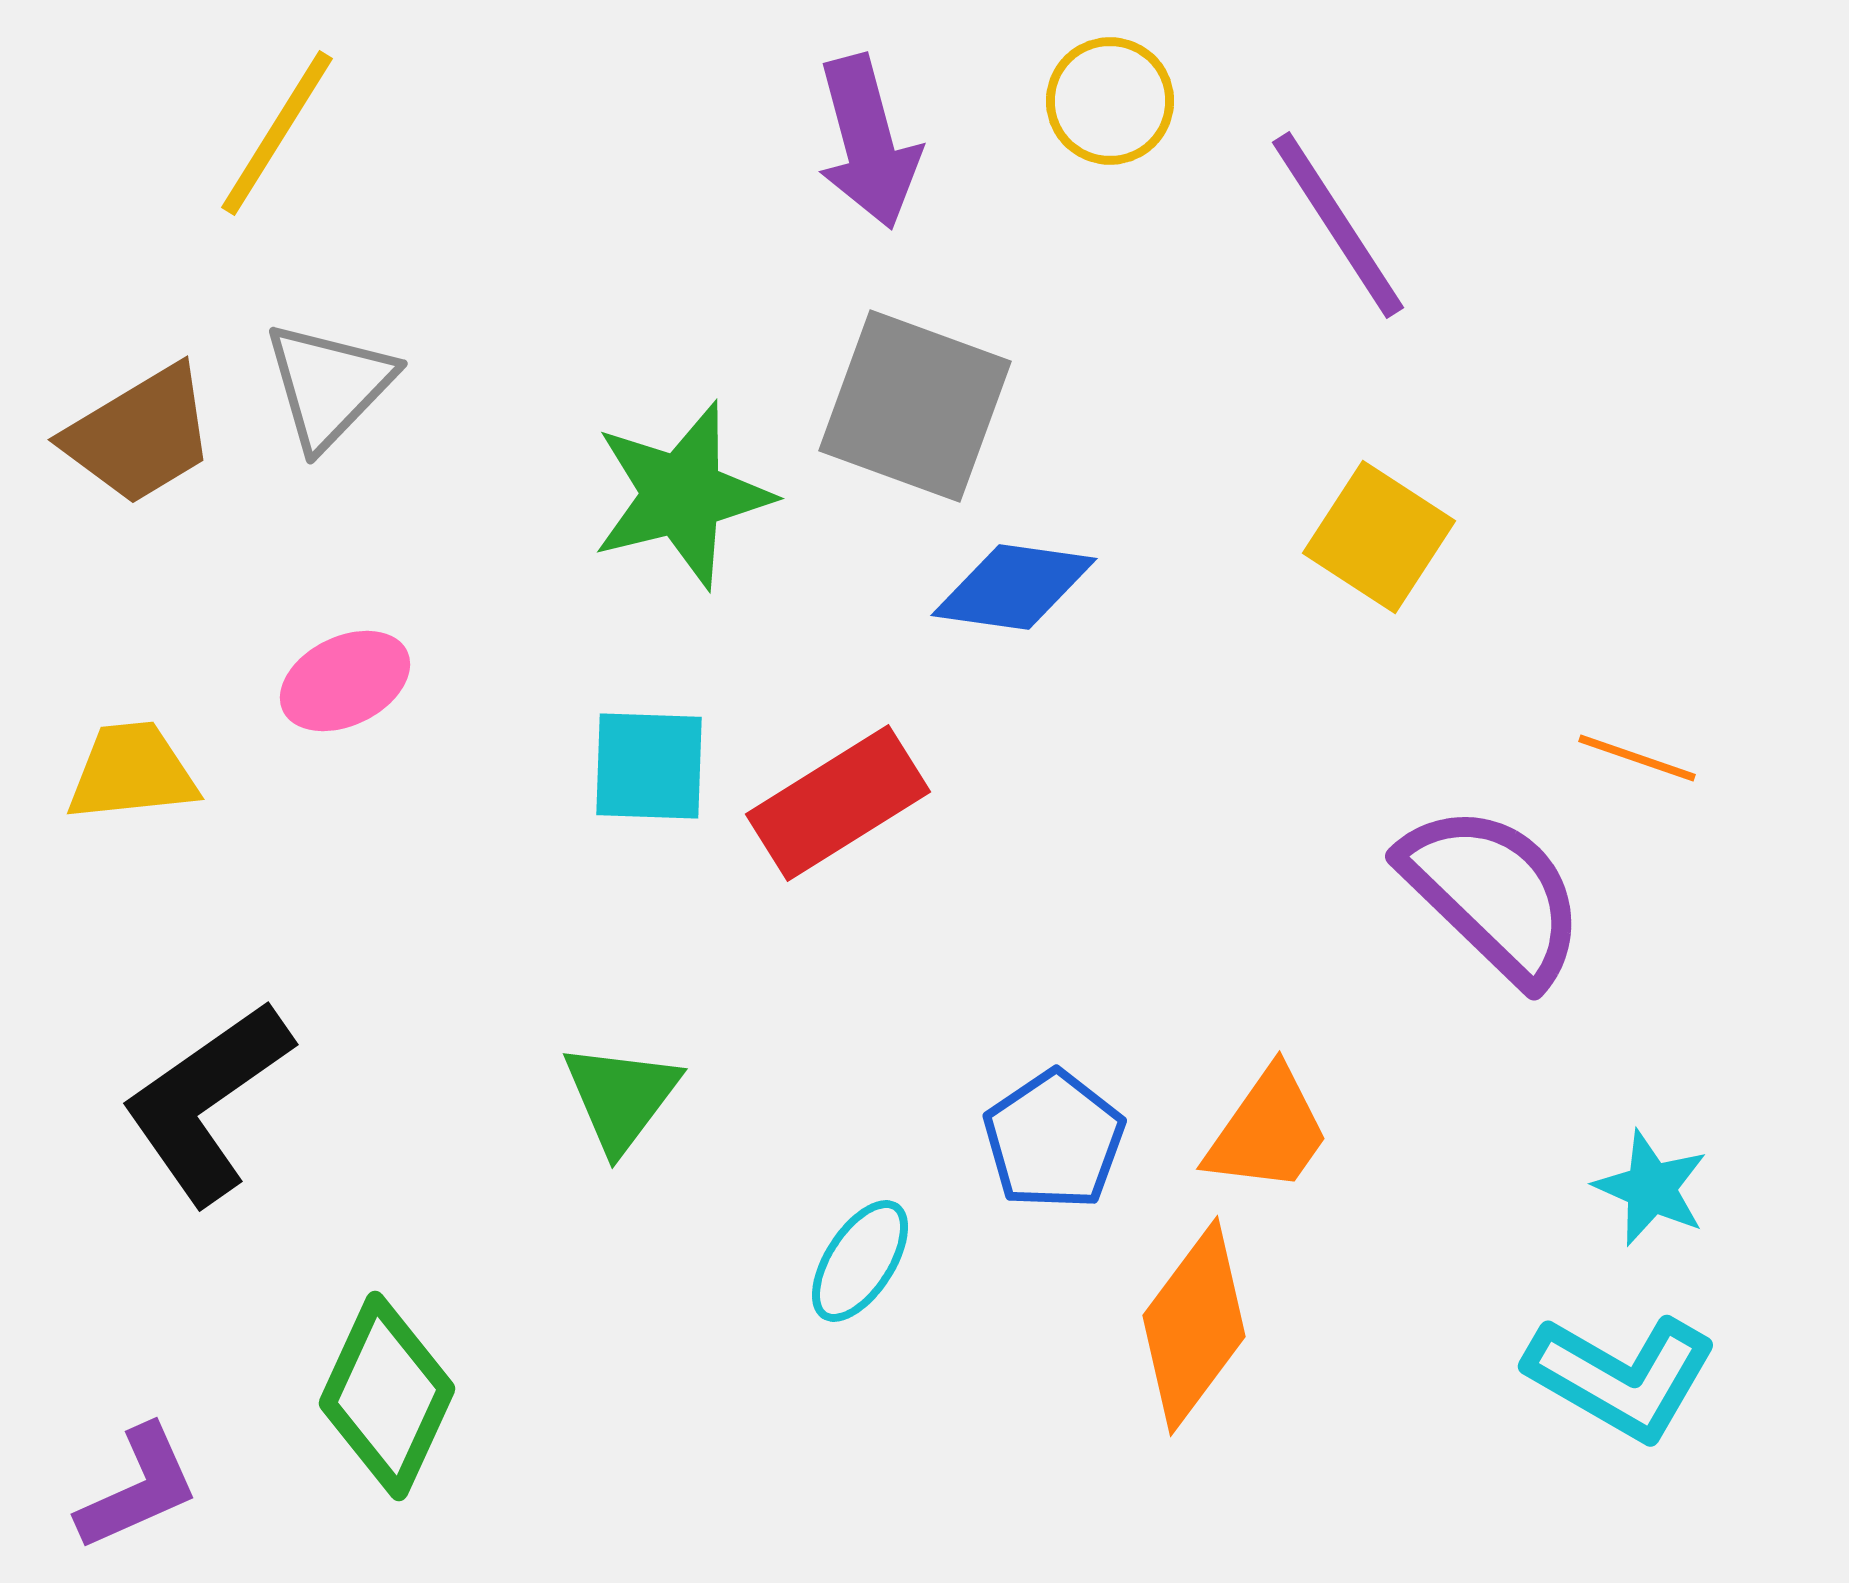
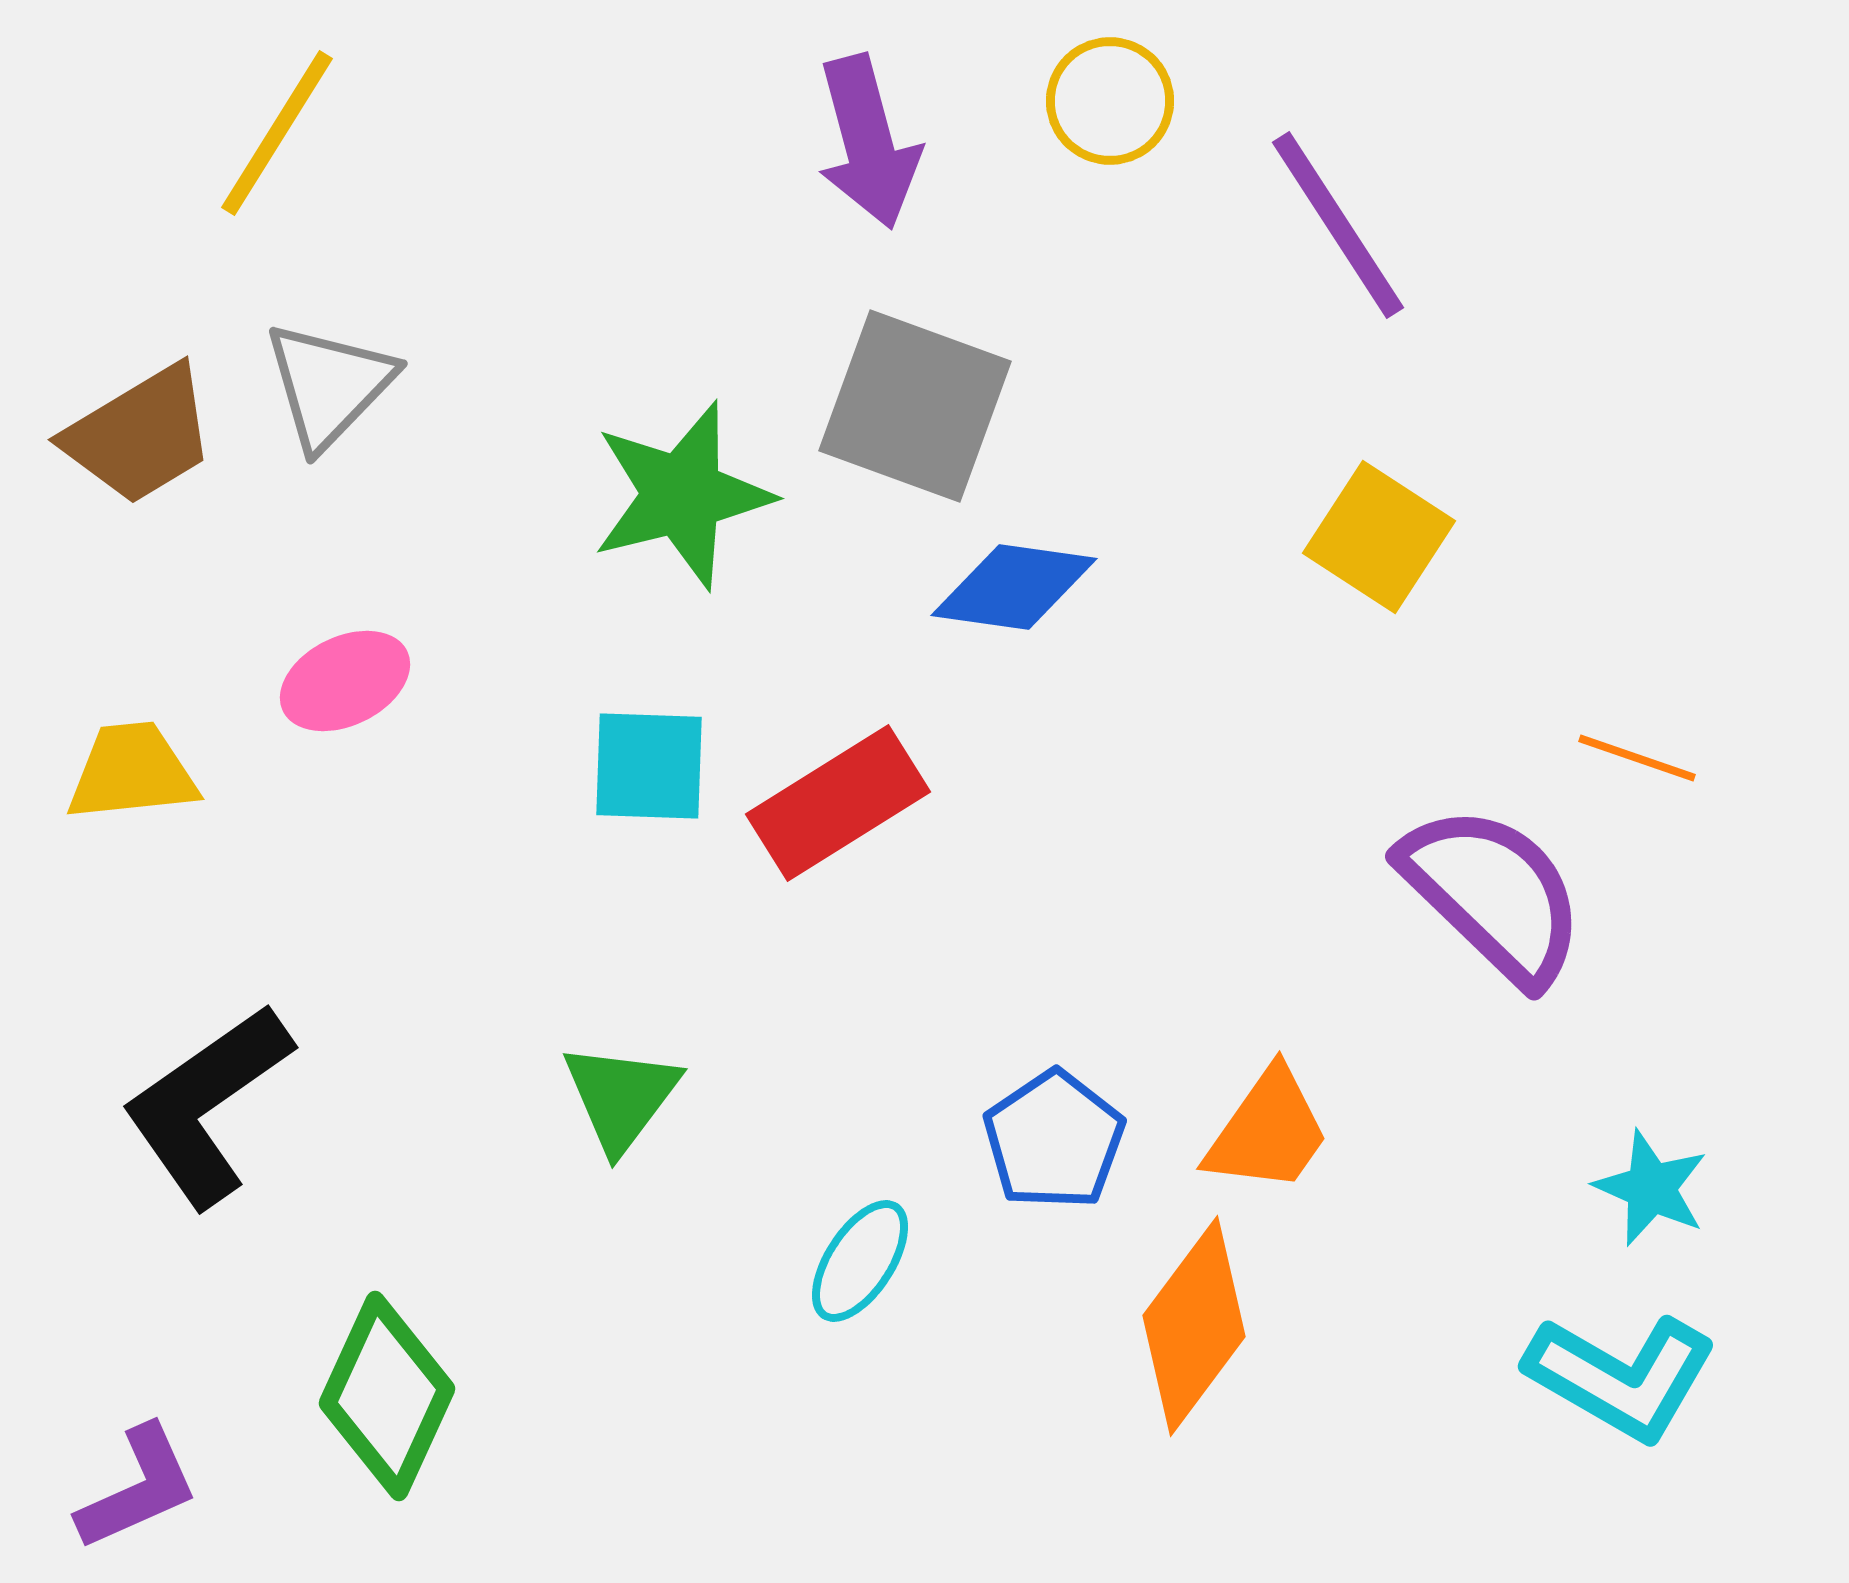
black L-shape: moved 3 px down
